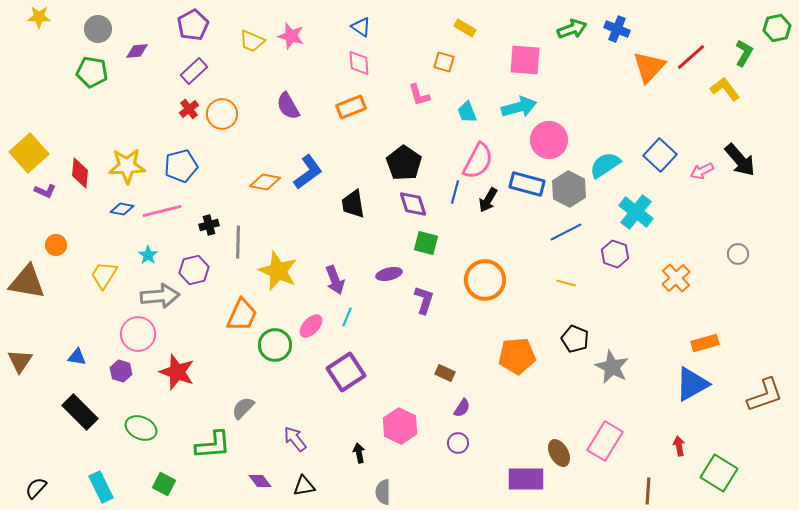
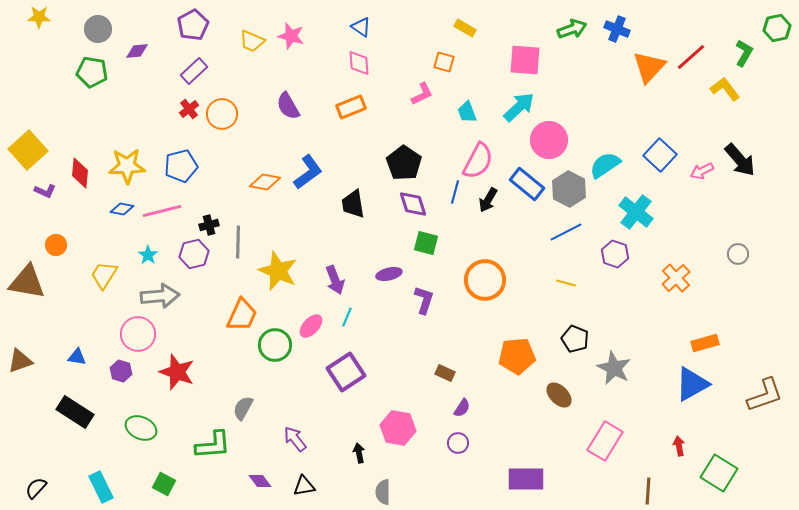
pink L-shape at (419, 95): moved 3 px right, 1 px up; rotated 100 degrees counterclockwise
cyan arrow at (519, 107): rotated 28 degrees counterclockwise
yellow square at (29, 153): moved 1 px left, 3 px up
blue rectangle at (527, 184): rotated 24 degrees clockwise
purple hexagon at (194, 270): moved 16 px up
brown triangle at (20, 361): rotated 36 degrees clockwise
gray star at (612, 367): moved 2 px right, 1 px down
gray semicircle at (243, 408): rotated 15 degrees counterclockwise
black rectangle at (80, 412): moved 5 px left; rotated 12 degrees counterclockwise
pink hexagon at (400, 426): moved 2 px left, 2 px down; rotated 16 degrees counterclockwise
brown ellipse at (559, 453): moved 58 px up; rotated 16 degrees counterclockwise
